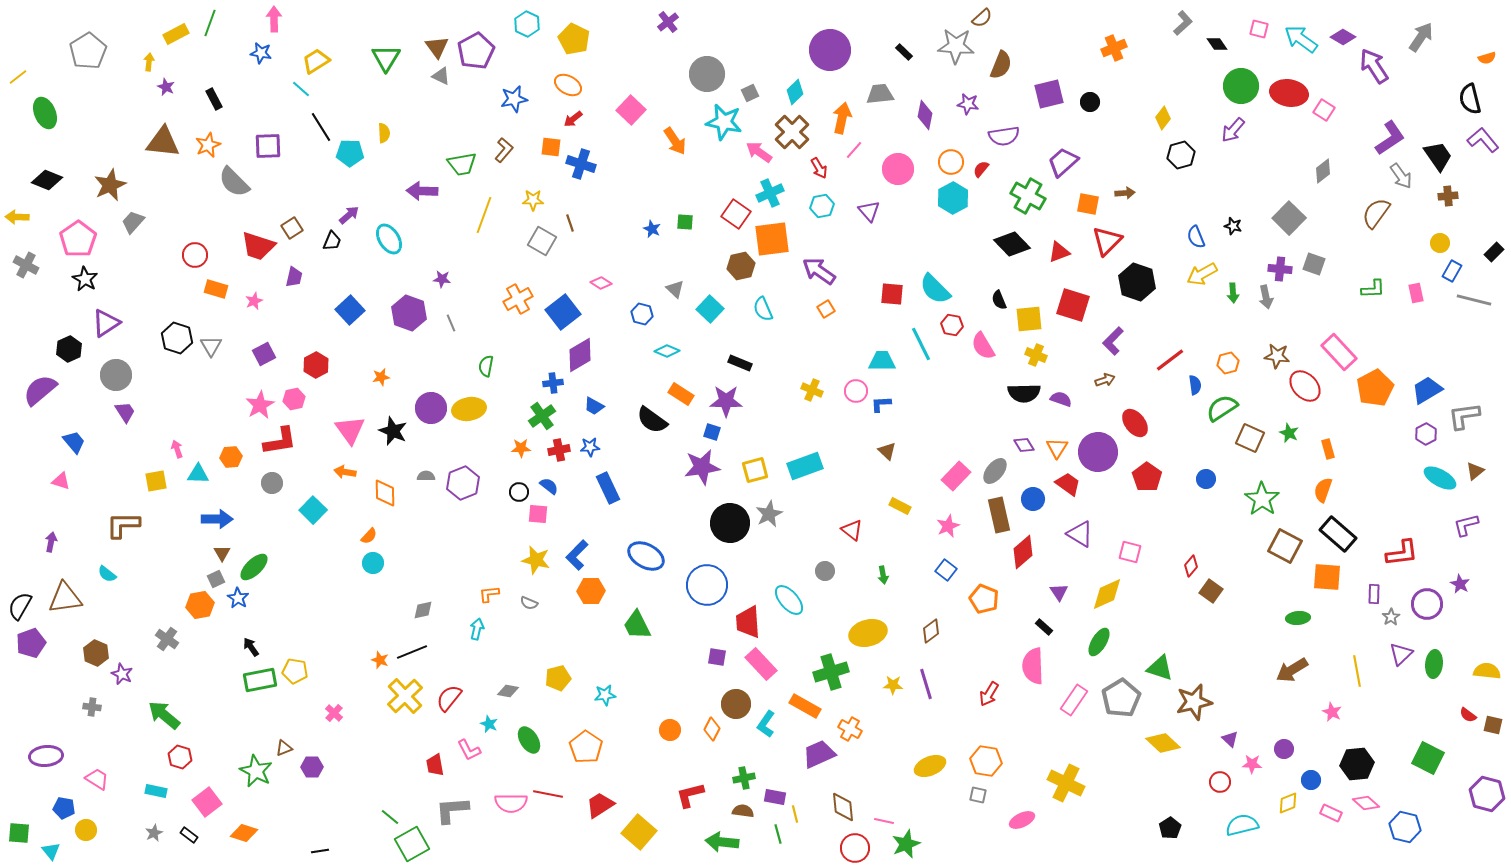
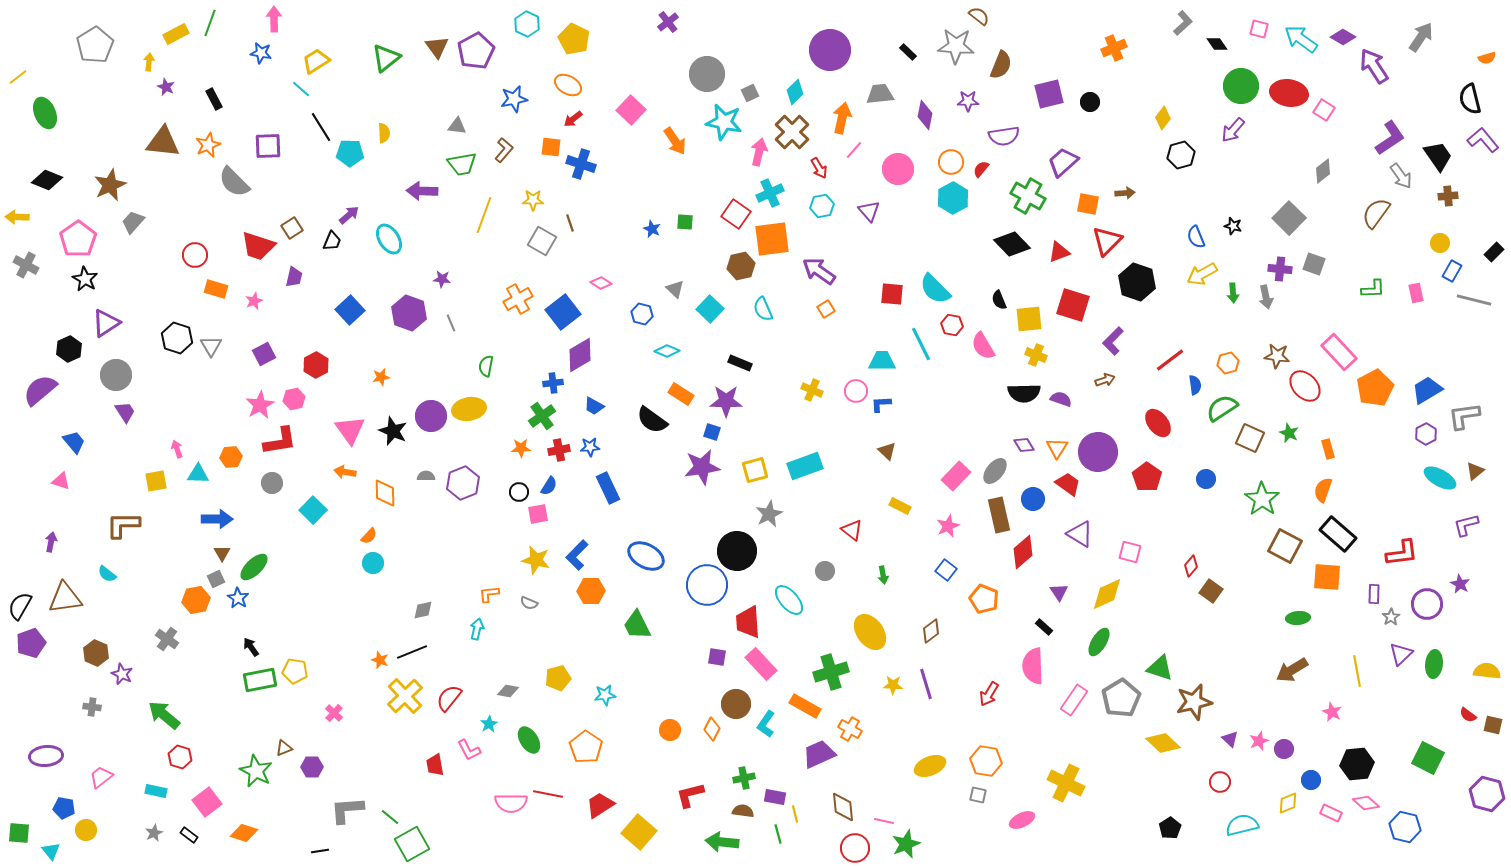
brown semicircle at (982, 18): moved 3 px left, 2 px up; rotated 100 degrees counterclockwise
gray pentagon at (88, 51): moved 7 px right, 6 px up
black rectangle at (904, 52): moved 4 px right
green triangle at (386, 58): rotated 20 degrees clockwise
gray triangle at (441, 76): moved 16 px right, 50 px down; rotated 18 degrees counterclockwise
purple star at (968, 104): moved 3 px up; rotated 10 degrees counterclockwise
pink arrow at (759, 152): rotated 68 degrees clockwise
purple circle at (431, 408): moved 8 px down
red ellipse at (1135, 423): moved 23 px right
blue semicircle at (549, 486): rotated 84 degrees clockwise
pink square at (538, 514): rotated 15 degrees counterclockwise
black circle at (730, 523): moved 7 px right, 28 px down
orange hexagon at (200, 605): moved 4 px left, 5 px up
yellow ellipse at (868, 633): moved 2 px right, 1 px up; rotated 69 degrees clockwise
cyan star at (489, 724): rotated 18 degrees clockwise
pink star at (1252, 764): moved 7 px right, 23 px up; rotated 24 degrees counterclockwise
pink trapezoid at (97, 779): moved 4 px right, 2 px up; rotated 70 degrees counterclockwise
gray L-shape at (452, 810): moved 105 px left
